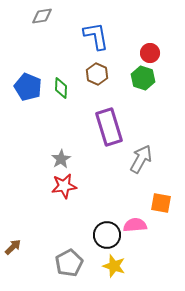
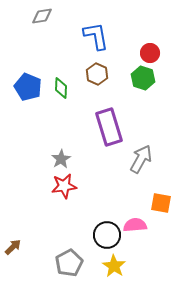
yellow star: rotated 15 degrees clockwise
